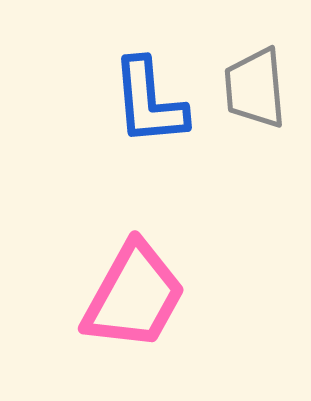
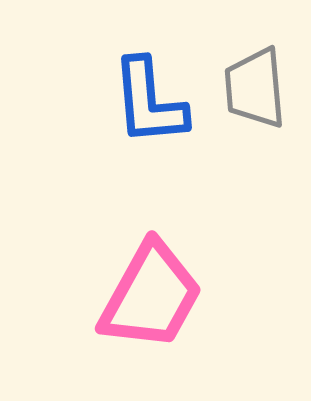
pink trapezoid: moved 17 px right
